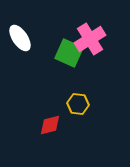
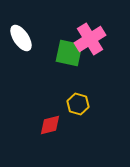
white ellipse: moved 1 px right
green square: rotated 12 degrees counterclockwise
yellow hexagon: rotated 10 degrees clockwise
